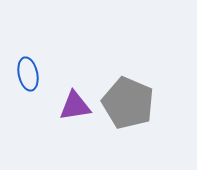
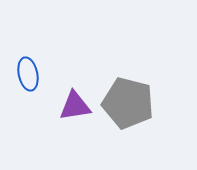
gray pentagon: rotated 9 degrees counterclockwise
